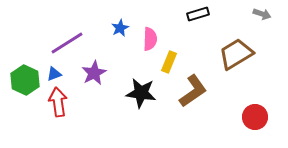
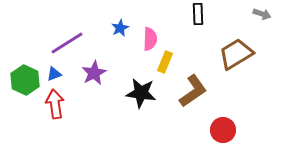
black rectangle: rotated 75 degrees counterclockwise
yellow rectangle: moved 4 px left
red arrow: moved 3 px left, 2 px down
red circle: moved 32 px left, 13 px down
